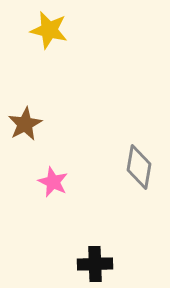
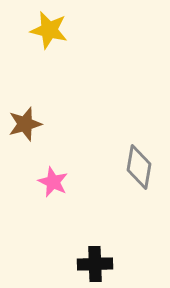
brown star: rotated 12 degrees clockwise
